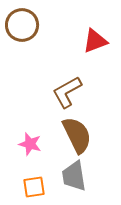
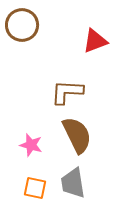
brown L-shape: rotated 32 degrees clockwise
pink star: moved 1 px right, 1 px down
gray trapezoid: moved 1 px left, 7 px down
orange square: moved 1 px right, 1 px down; rotated 20 degrees clockwise
